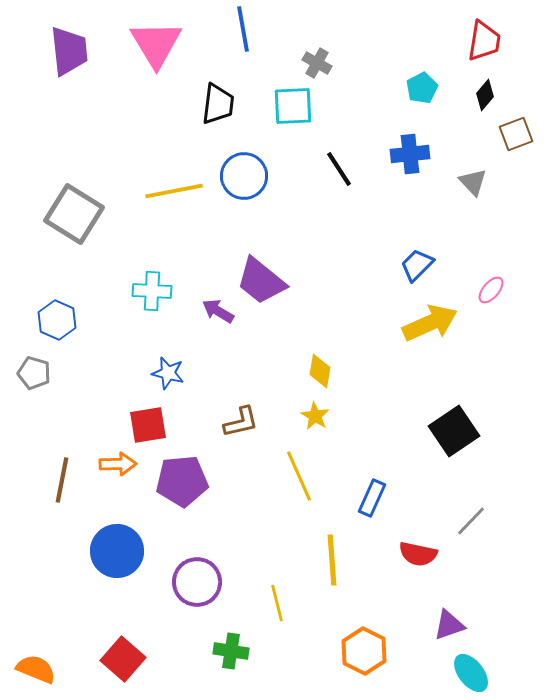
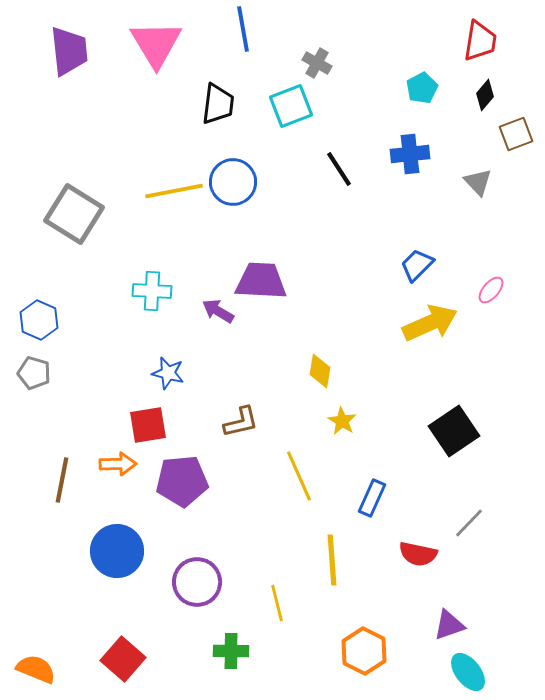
red trapezoid at (484, 41): moved 4 px left
cyan square at (293, 106): moved 2 px left; rotated 18 degrees counterclockwise
blue circle at (244, 176): moved 11 px left, 6 px down
gray triangle at (473, 182): moved 5 px right
purple trapezoid at (261, 281): rotated 144 degrees clockwise
blue hexagon at (57, 320): moved 18 px left
yellow star at (315, 416): moved 27 px right, 5 px down
gray line at (471, 521): moved 2 px left, 2 px down
green cross at (231, 651): rotated 8 degrees counterclockwise
cyan ellipse at (471, 673): moved 3 px left, 1 px up
